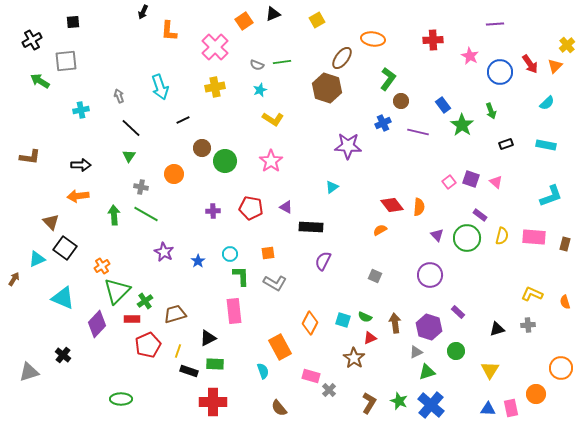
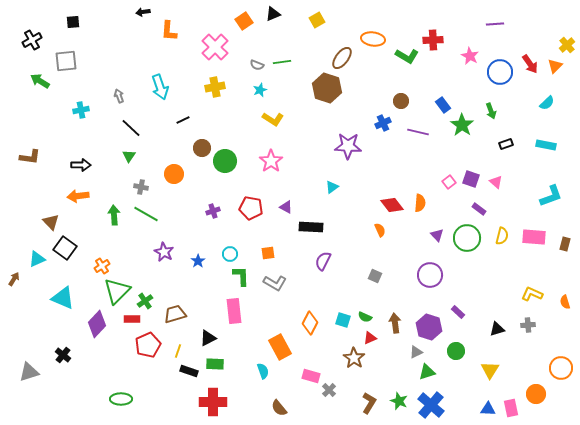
black arrow at (143, 12): rotated 56 degrees clockwise
green L-shape at (388, 79): moved 19 px right, 23 px up; rotated 85 degrees clockwise
orange semicircle at (419, 207): moved 1 px right, 4 px up
purple cross at (213, 211): rotated 16 degrees counterclockwise
purple rectangle at (480, 215): moved 1 px left, 6 px up
orange semicircle at (380, 230): rotated 96 degrees clockwise
